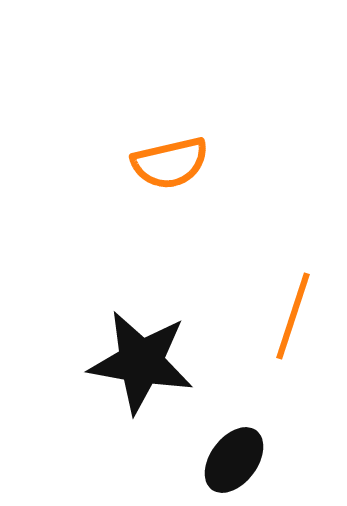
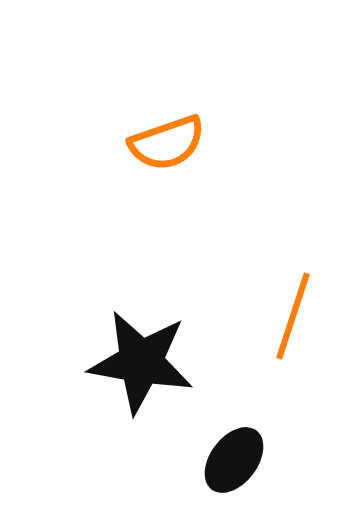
orange semicircle: moved 3 px left, 20 px up; rotated 6 degrees counterclockwise
